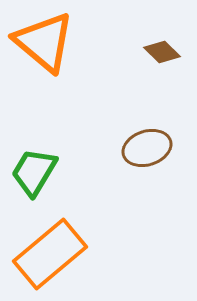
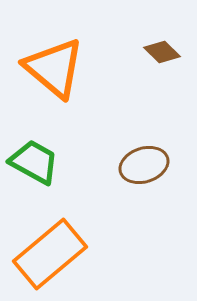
orange triangle: moved 10 px right, 26 px down
brown ellipse: moved 3 px left, 17 px down
green trapezoid: moved 10 px up; rotated 88 degrees clockwise
